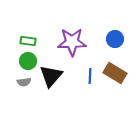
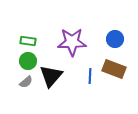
brown rectangle: moved 1 px left, 4 px up; rotated 10 degrees counterclockwise
gray semicircle: moved 2 px right; rotated 32 degrees counterclockwise
